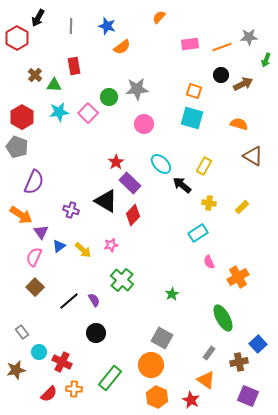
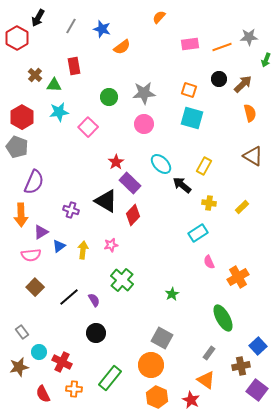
gray line at (71, 26): rotated 28 degrees clockwise
blue star at (107, 26): moved 5 px left, 3 px down
black circle at (221, 75): moved 2 px left, 4 px down
brown arrow at (243, 84): rotated 18 degrees counterclockwise
gray star at (137, 89): moved 7 px right, 4 px down
orange square at (194, 91): moved 5 px left, 1 px up
pink square at (88, 113): moved 14 px down
orange semicircle at (239, 124): moved 11 px right, 11 px up; rotated 60 degrees clockwise
orange arrow at (21, 215): rotated 55 degrees clockwise
purple triangle at (41, 232): rotated 35 degrees clockwise
yellow arrow at (83, 250): rotated 126 degrees counterclockwise
pink semicircle at (34, 257): moved 3 px left, 2 px up; rotated 120 degrees counterclockwise
black line at (69, 301): moved 4 px up
blue square at (258, 344): moved 2 px down
brown cross at (239, 362): moved 2 px right, 4 px down
brown star at (16, 370): moved 3 px right, 3 px up
red semicircle at (49, 394): moved 6 px left; rotated 108 degrees clockwise
purple square at (248, 396): moved 9 px right, 6 px up; rotated 15 degrees clockwise
